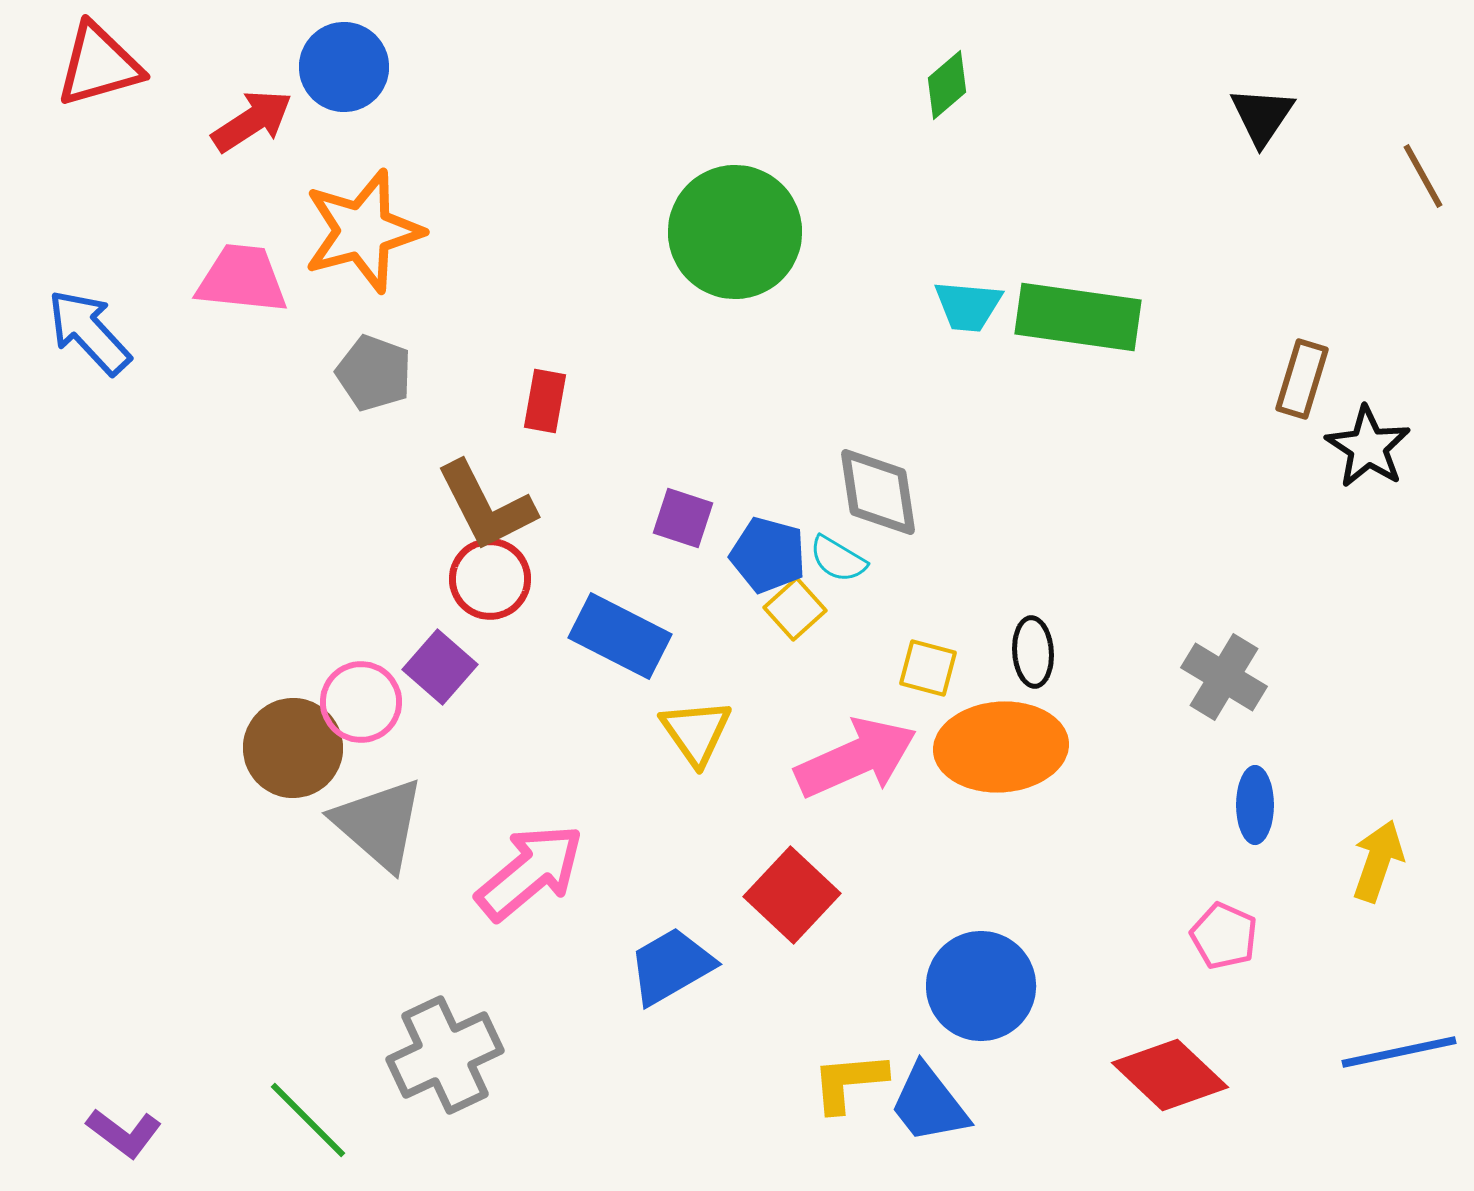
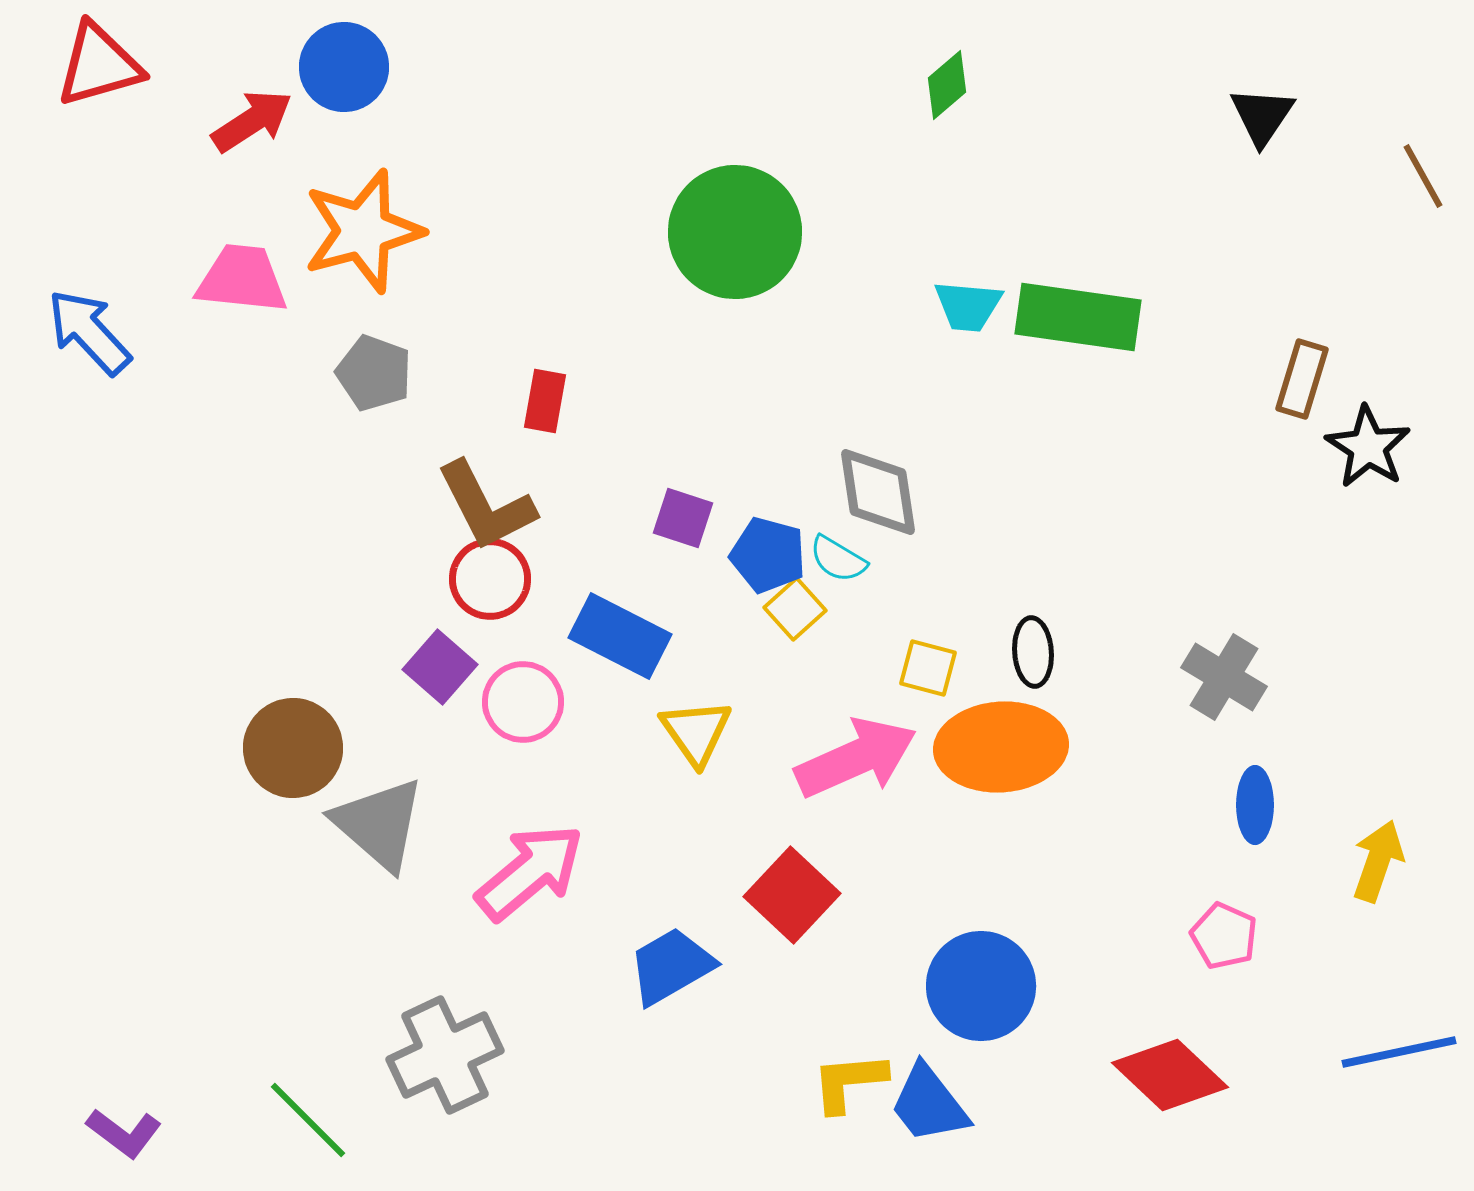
pink circle at (361, 702): moved 162 px right
